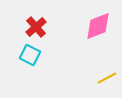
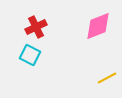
red cross: rotated 15 degrees clockwise
